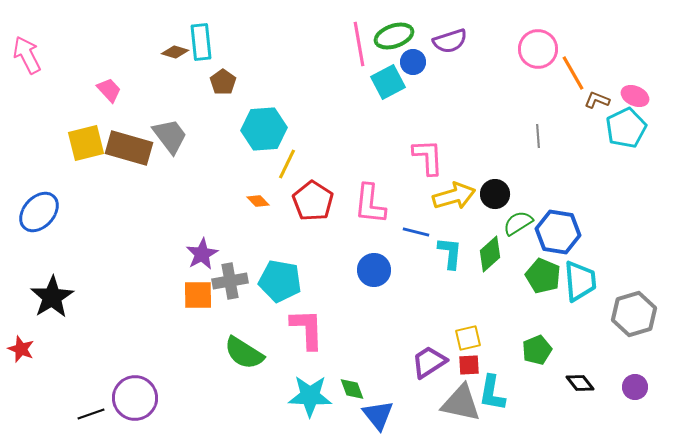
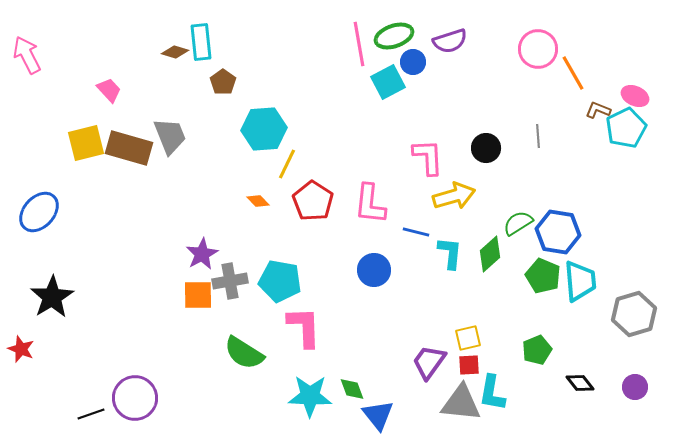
brown L-shape at (597, 100): moved 1 px right, 10 px down
gray trapezoid at (170, 136): rotated 15 degrees clockwise
black circle at (495, 194): moved 9 px left, 46 px up
pink L-shape at (307, 329): moved 3 px left, 2 px up
purple trapezoid at (429, 362): rotated 21 degrees counterclockwise
gray triangle at (461, 403): rotated 6 degrees counterclockwise
